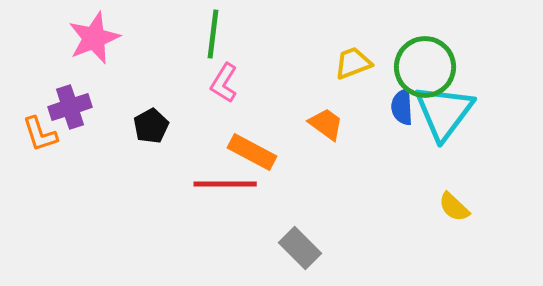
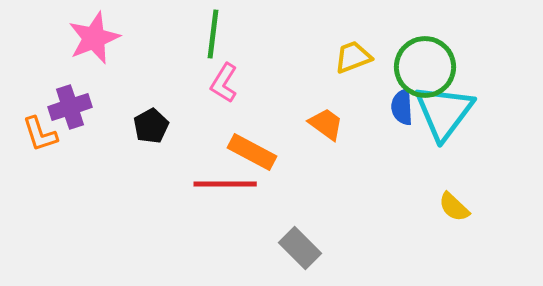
yellow trapezoid: moved 6 px up
